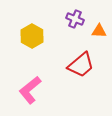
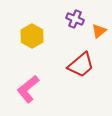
orange triangle: rotated 42 degrees counterclockwise
pink L-shape: moved 2 px left, 1 px up
